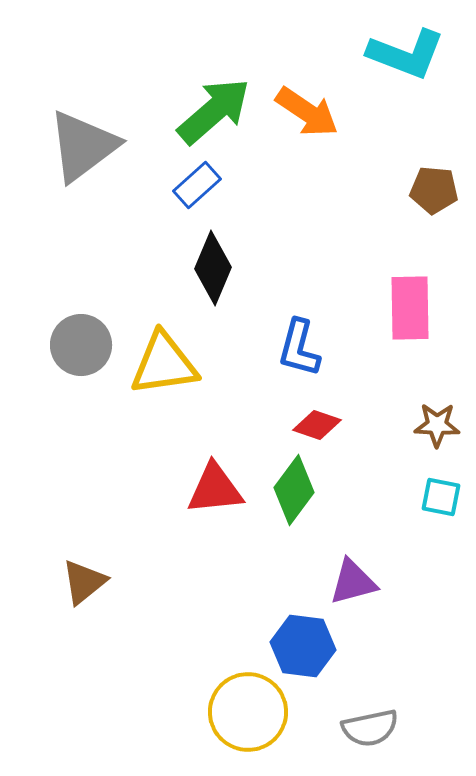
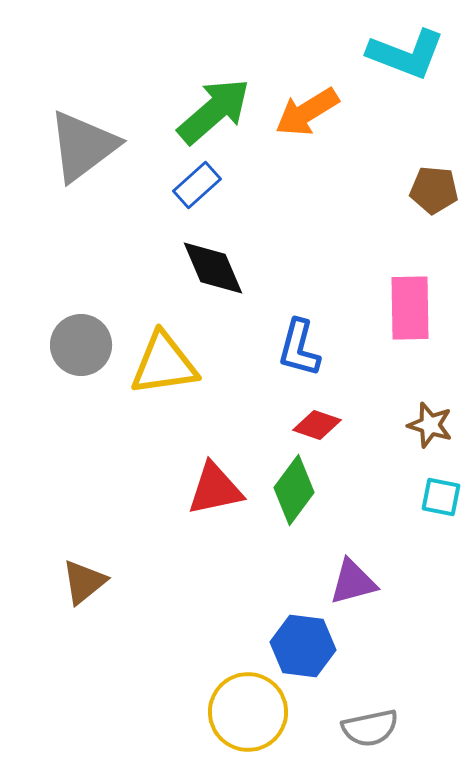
orange arrow: rotated 114 degrees clockwise
black diamond: rotated 46 degrees counterclockwise
brown star: moved 7 px left; rotated 15 degrees clockwise
red triangle: rotated 6 degrees counterclockwise
